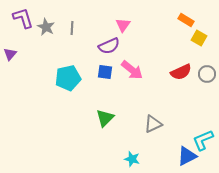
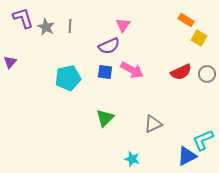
gray line: moved 2 px left, 2 px up
purple triangle: moved 8 px down
pink arrow: rotated 10 degrees counterclockwise
